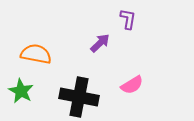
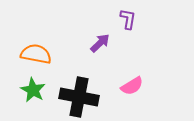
pink semicircle: moved 1 px down
green star: moved 12 px right, 1 px up
